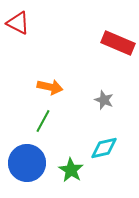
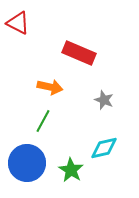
red rectangle: moved 39 px left, 10 px down
